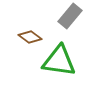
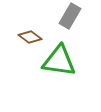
gray rectangle: rotated 10 degrees counterclockwise
